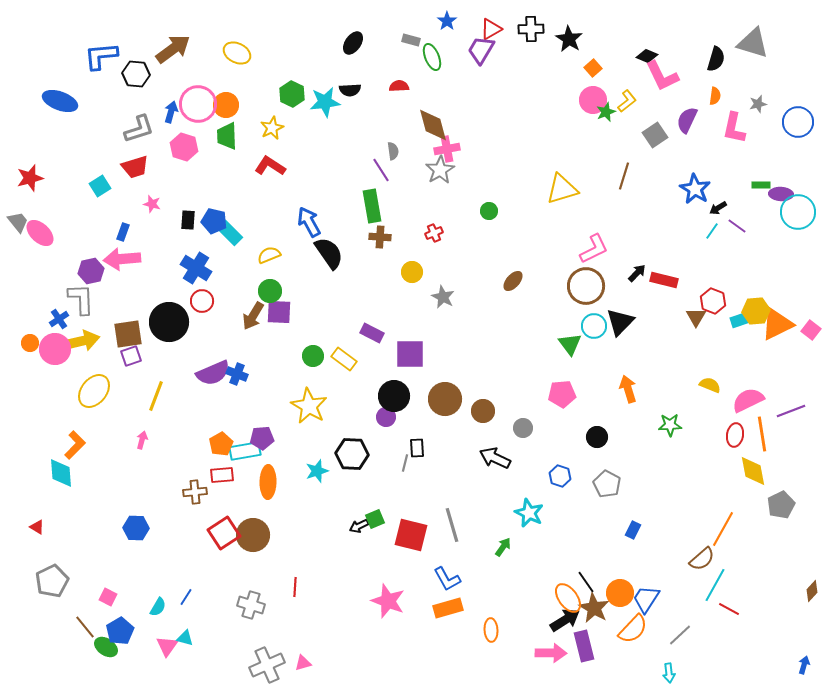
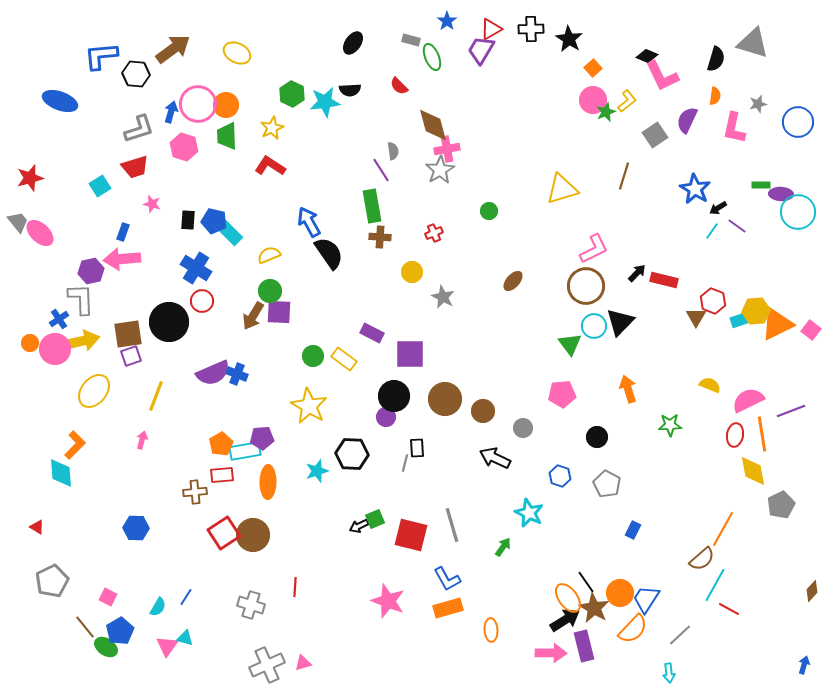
red semicircle at (399, 86): rotated 132 degrees counterclockwise
